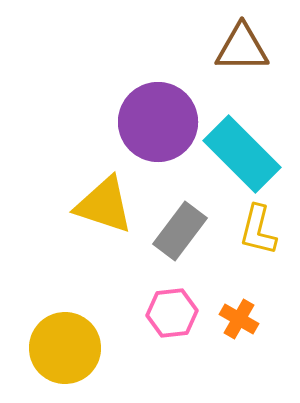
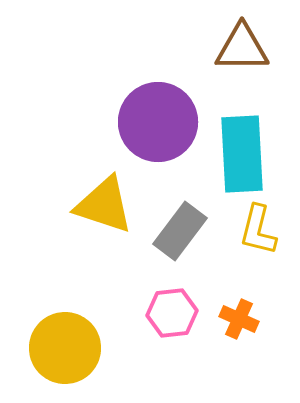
cyan rectangle: rotated 42 degrees clockwise
orange cross: rotated 6 degrees counterclockwise
